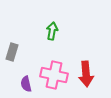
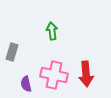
green arrow: rotated 18 degrees counterclockwise
